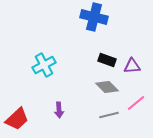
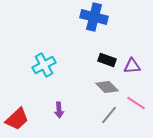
pink line: rotated 72 degrees clockwise
gray line: rotated 36 degrees counterclockwise
